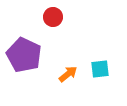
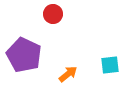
red circle: moved 3 px up
cyan square: moved 10 px right, 4 px up
